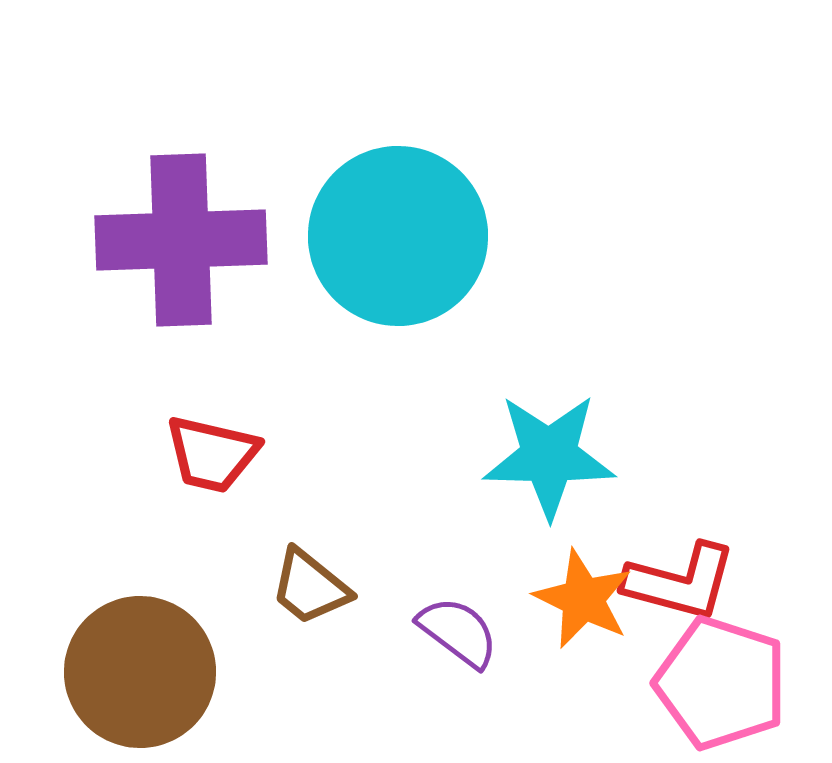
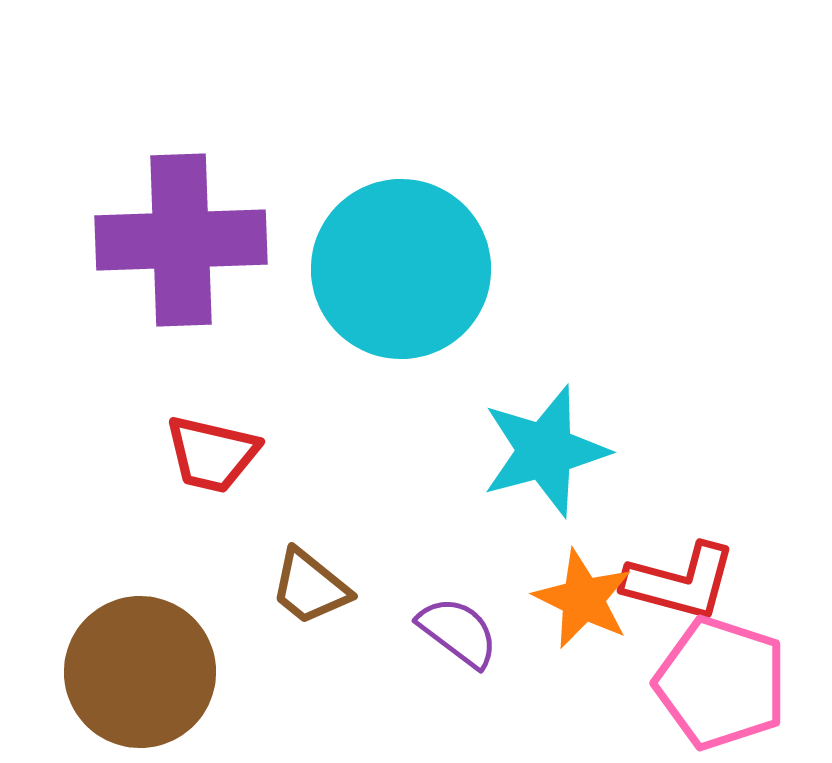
cyan circle: moved 3 px right, 33 px down
cyan star: moved 4 px left, 5 px up; rotated 16 degrees counterclockwise
